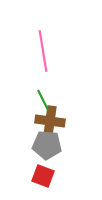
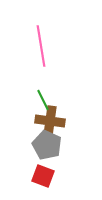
pink line: moved 2 px left, 5 px up
gray pentagon: rotated 20 degrees clockwise
